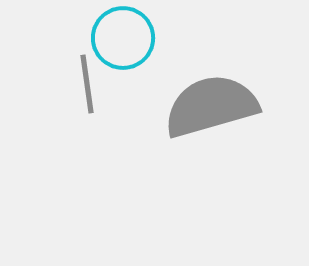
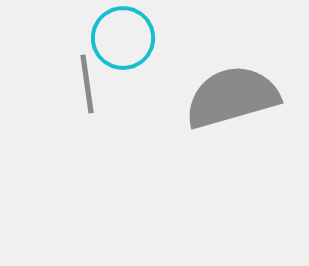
gray semicircle: moved 21 px right, 9 px up
